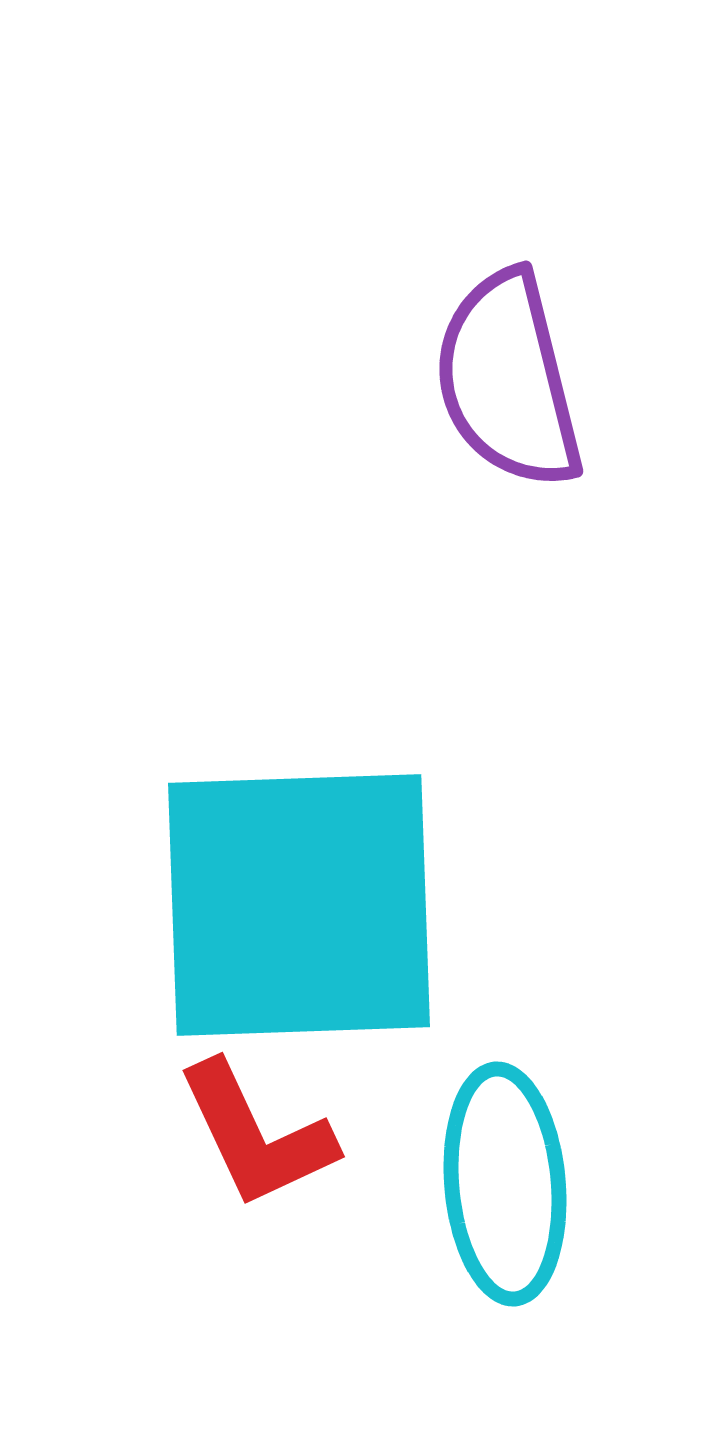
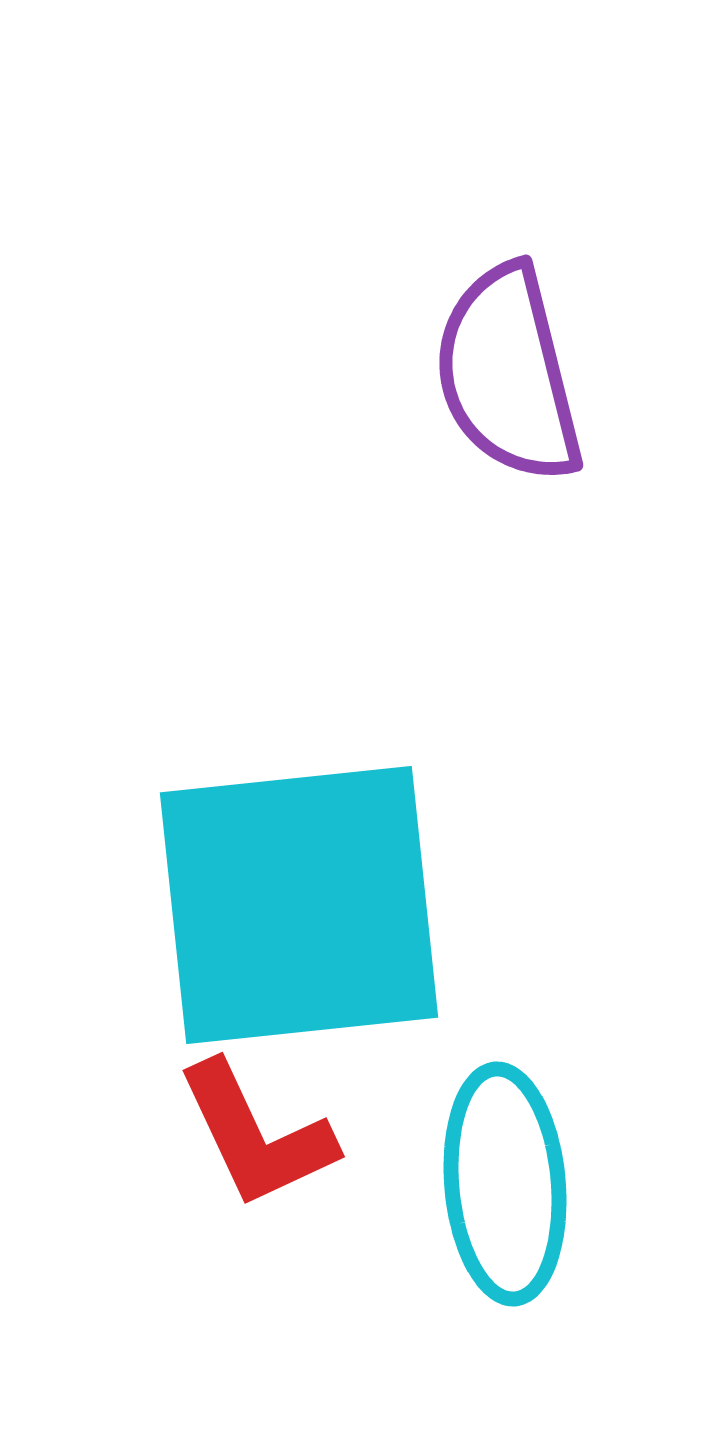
purple semicircle: moved 6 px up
cyan square: rotated 4 degrees counterclockwise
